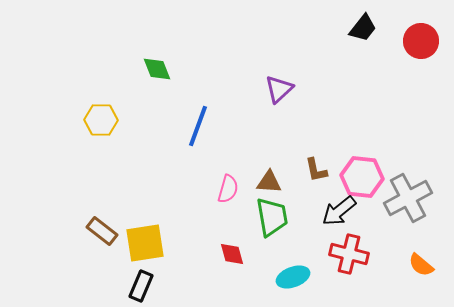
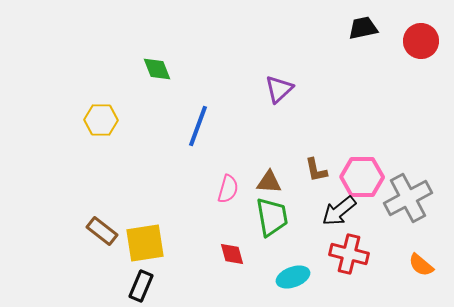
black trapezoid: rotated 140 degrees counterclockwise
pink hexagon: rotated 6 degrees counterclockwise
